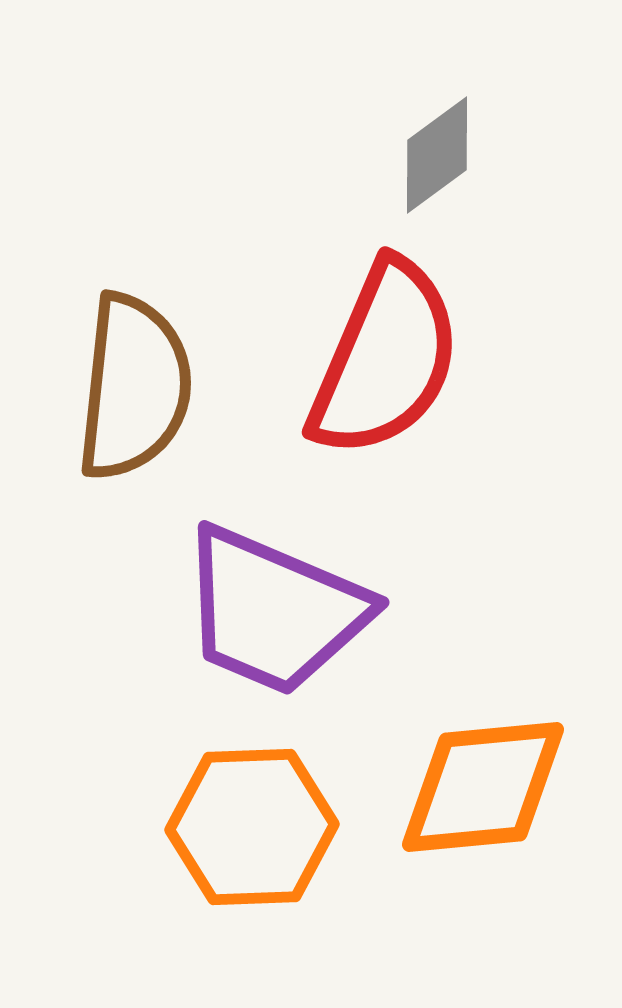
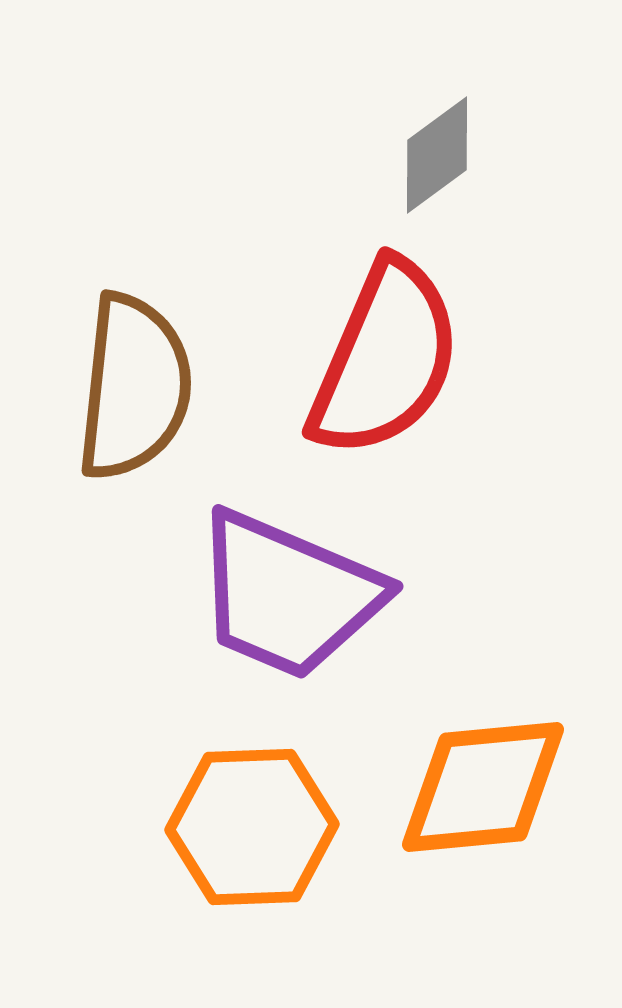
purple trapezoid: moved 14 px right, 16 px up
